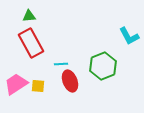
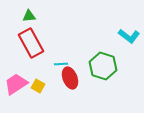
cyan L-shape: rotated 25 degrees counterclockwise
green hexagon: rotated 20 degrees counterclockwise
red ellipse: moved 3 px up
yellow square: rotated 24 degrees clockwise
